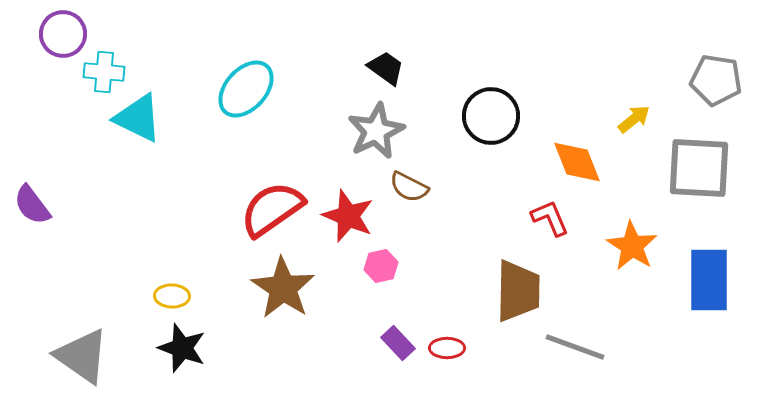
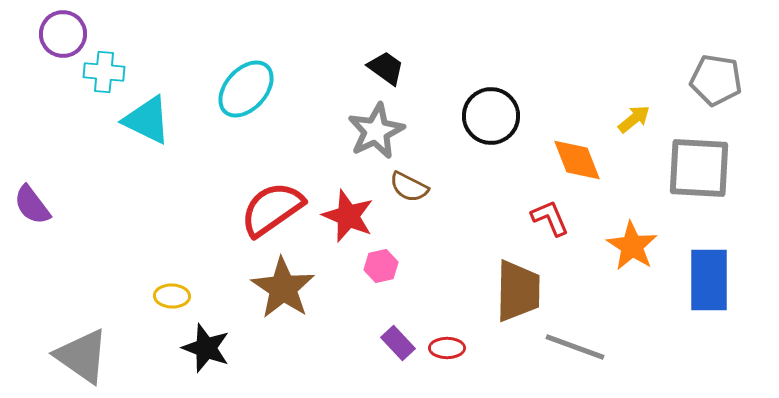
cyan triangle: moved 9 px right, 2 px down
orange diamond: moved 2 px up
black star: moved 24 px right
